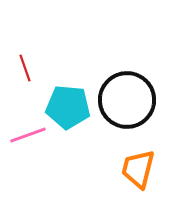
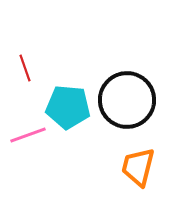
orange trapezoid: moved 2 px up
